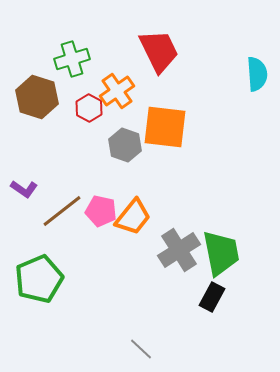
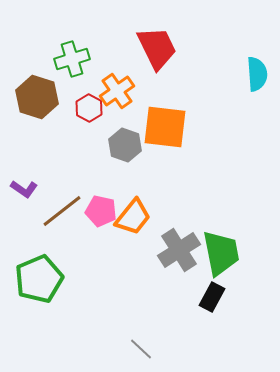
red trapezoid: moved 2 px left, 3 px up
